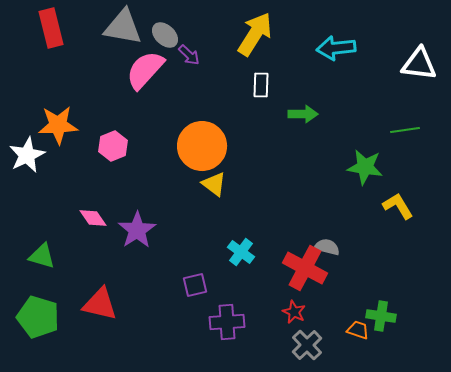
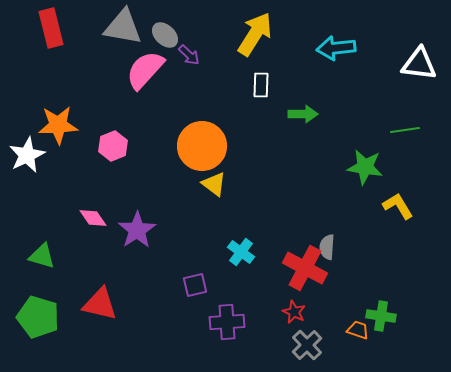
gray semicircle: rotated 100 degrees counterclockwise
